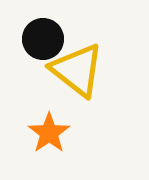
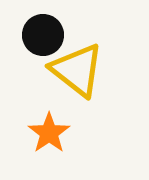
black circle: moved 4 px up
